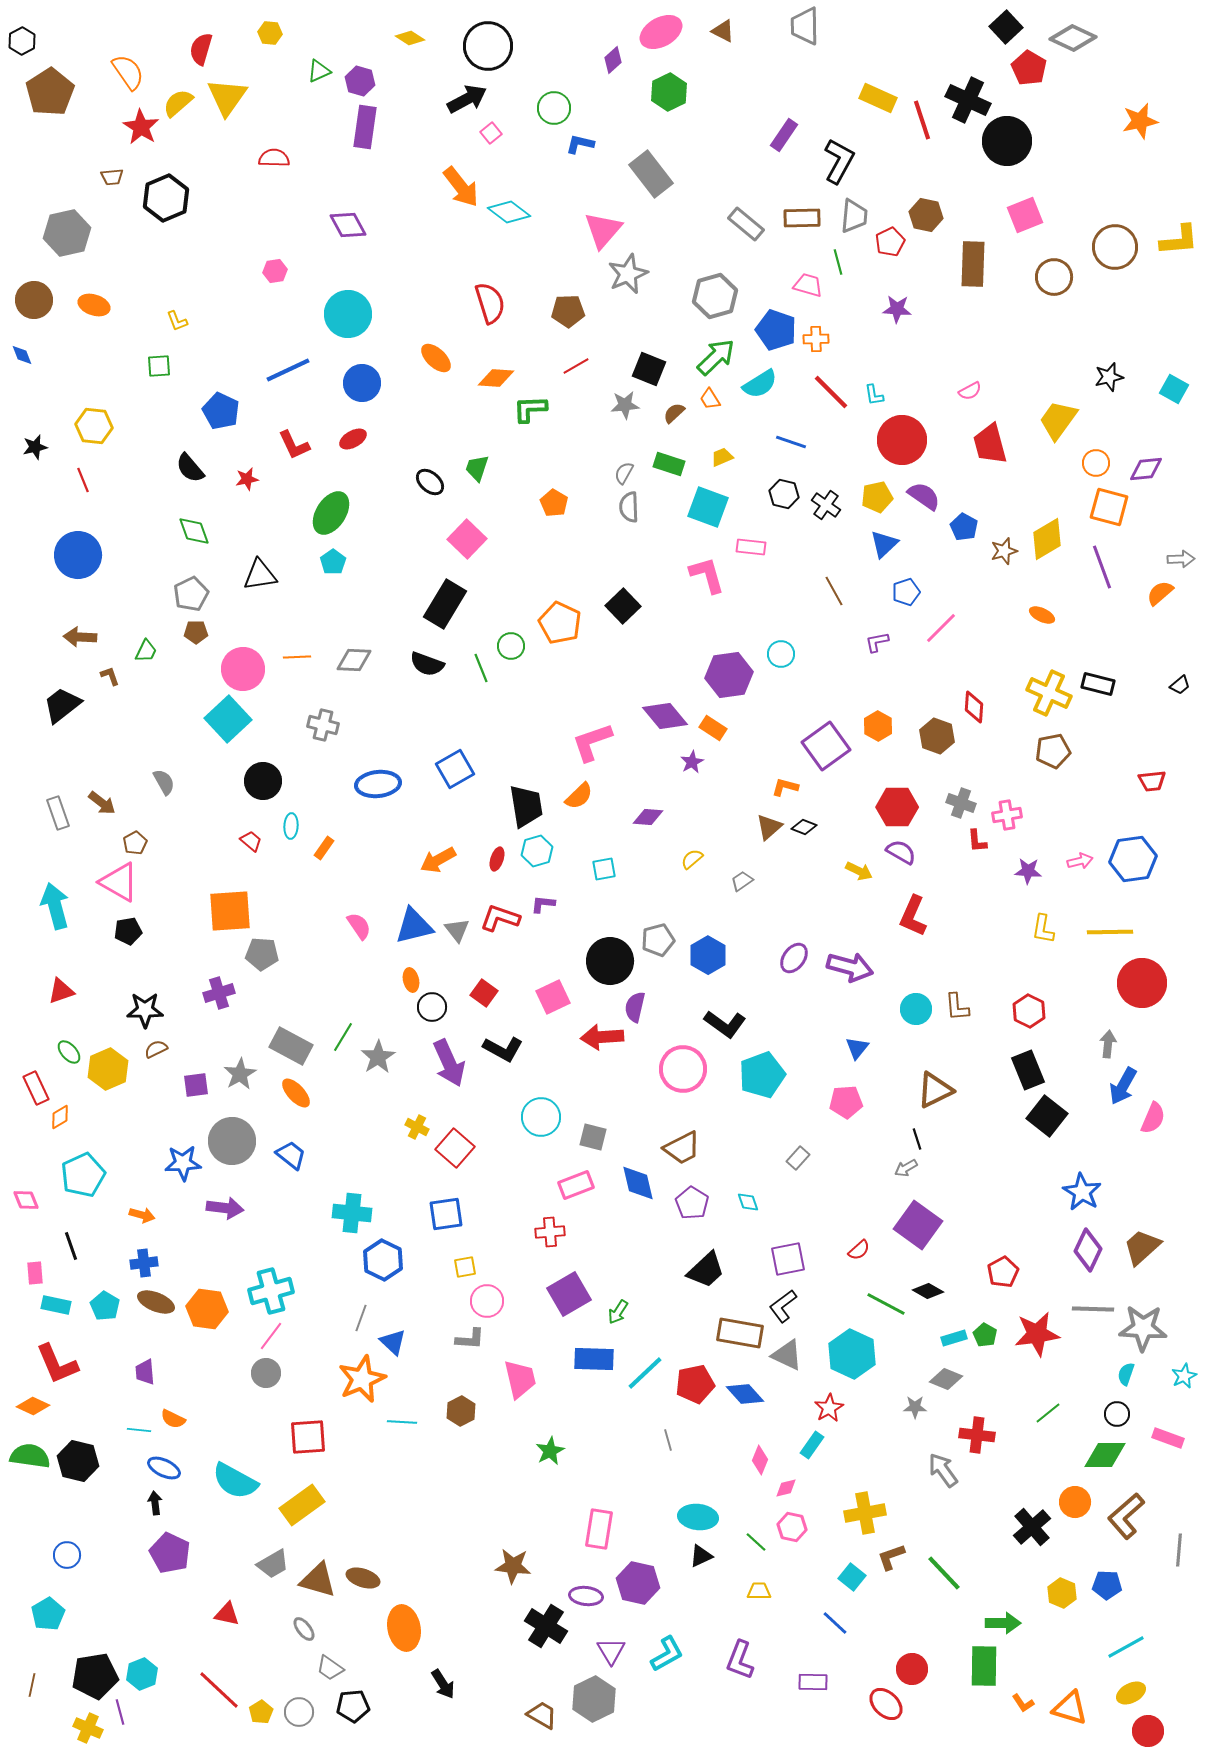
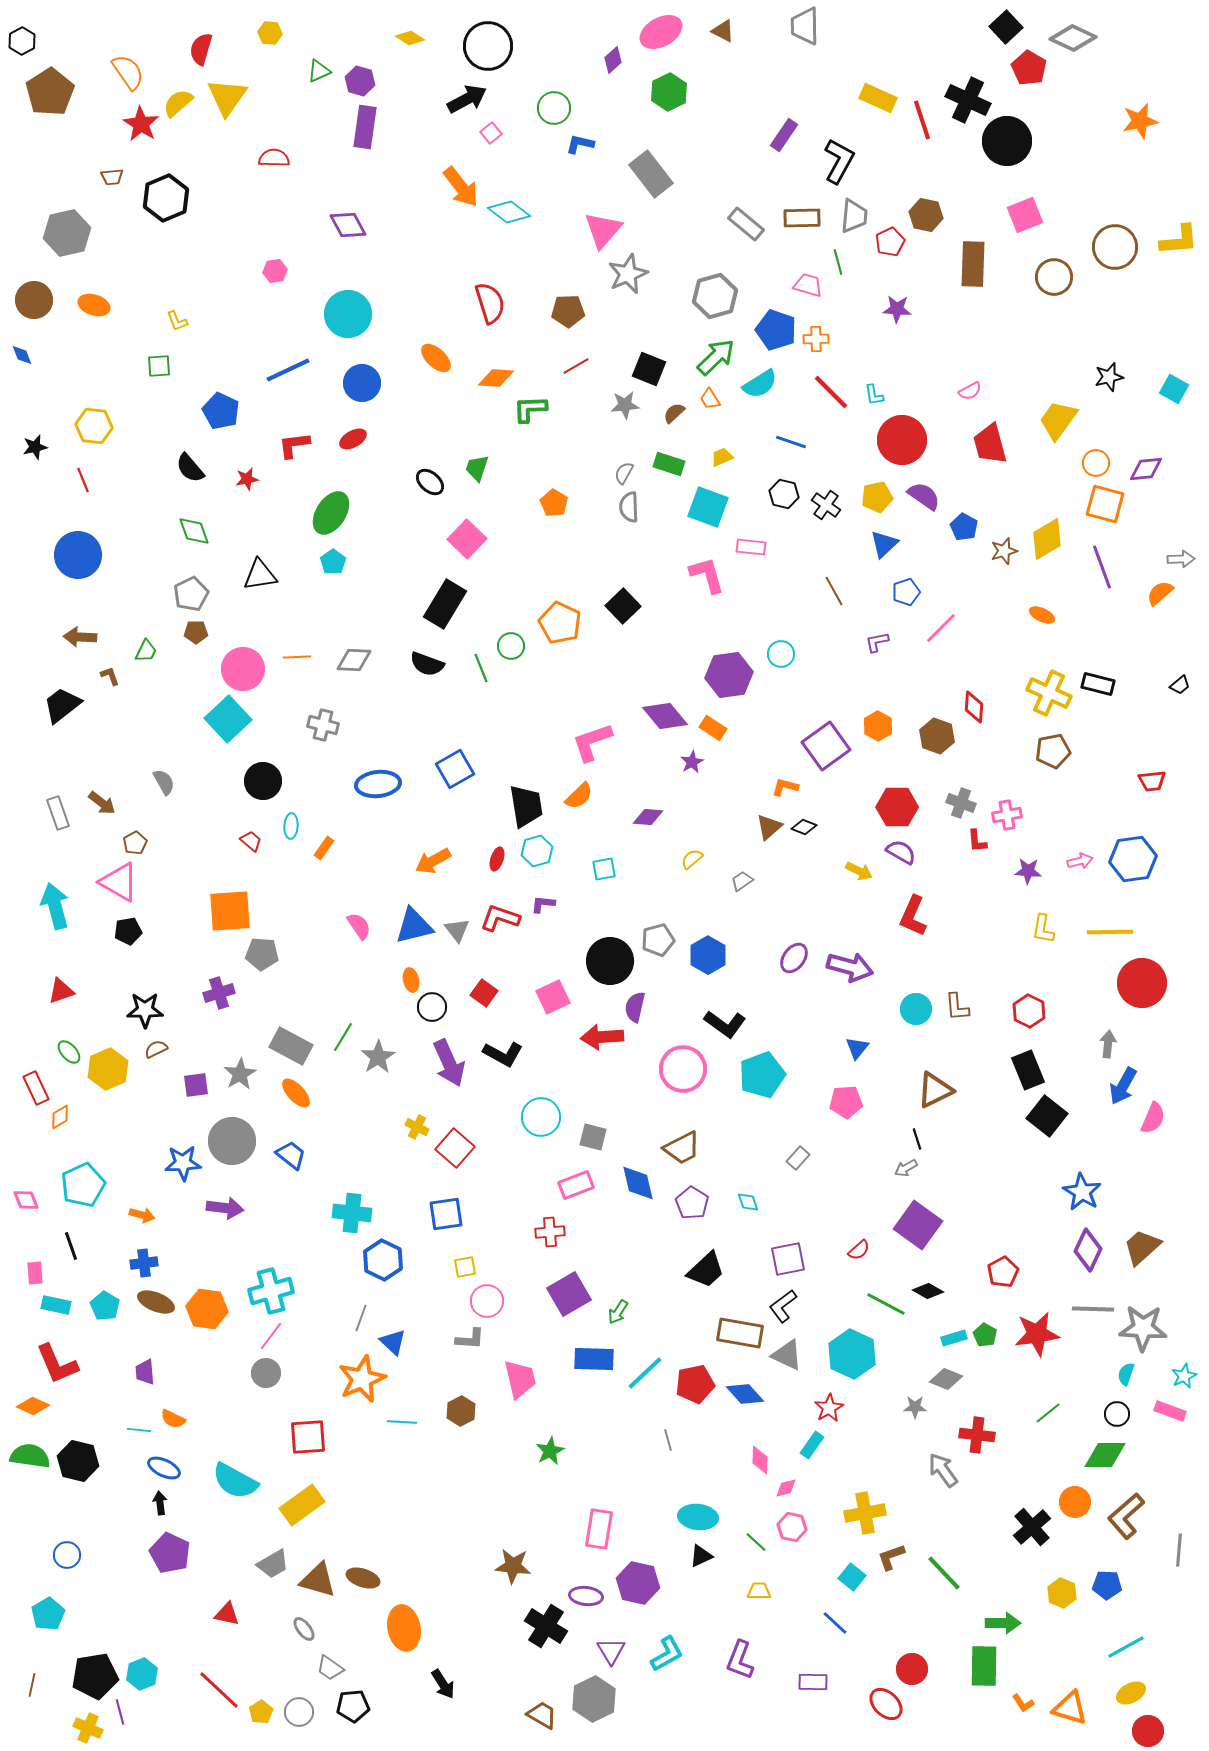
red star at (141, 127): moved 3 px up
red L-shape at (294, 445): rotated 108 degrees clockwise
orange square at (1109, 507): moved 4 px left, 3 px up
orange arrow at (438, 860): moved 5 px left, 1 px down
black L-shape at (503, 1049): moved 5 px down
cyan pentagon at (83, 1175): moved 10 px down
pink rectangle at (1168, 1438): moved 2 px right, 27 px up
pink diamond at (760, 1460): rotated 20 degrees counterclockwise
black arrow at (155, 1503): moved 5 px right
